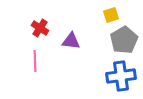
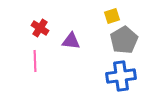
yellow square: moved 1 px right, 1 px down
